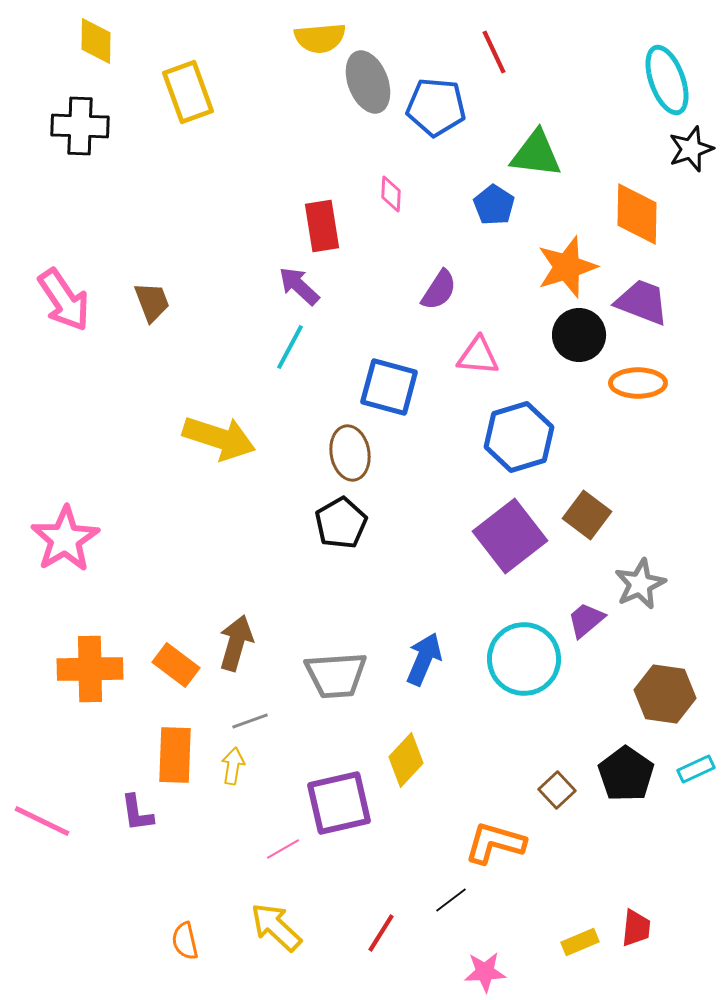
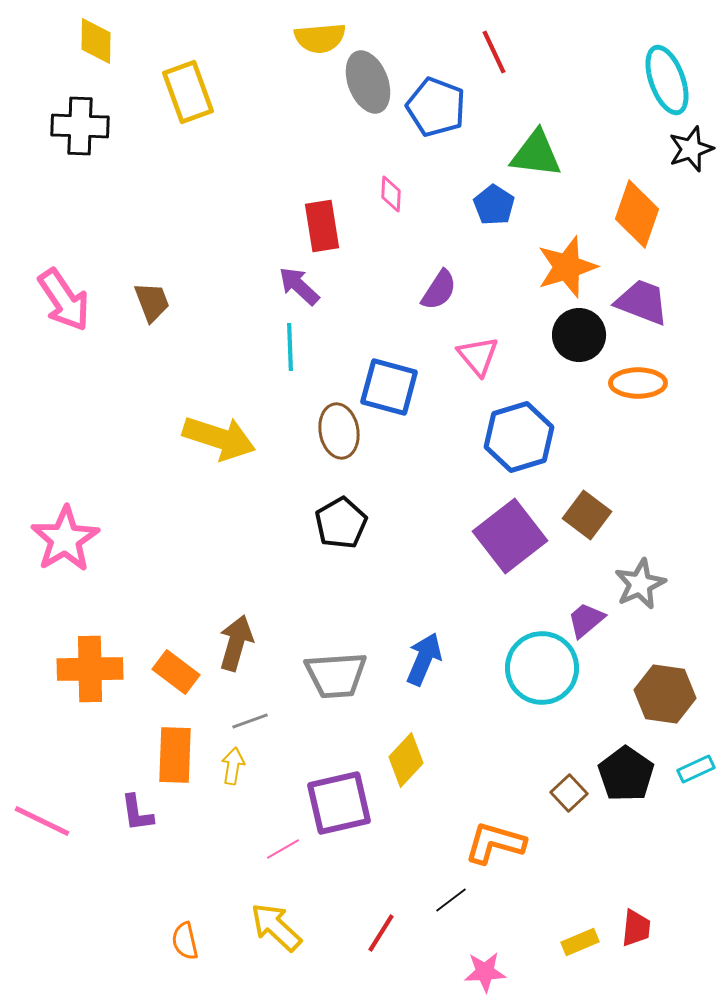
blue pentagon at (436, 107): rotated 16 degrees clockwise
orange diamond at (637, 214): rotated 18 degrees clockwise
cyan line at (290, 347): rotated 30 degrees counterclockwise
pink triangle at (478, 356): rotated 45 degrees clockwise
brown ellipse at (350, 453): moved 11 px left, 22 px up
cyan circle at (524, 659): moved 18 px right, 9 px down
orange rectangle at (176, 665): moved 7 px down
brown square at (557, 790): moved 12 px right, 3 px down
